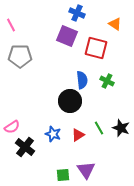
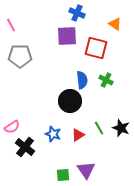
purple square: rotated 25 degrees counterclockwise
green cross: moved 1 px left, 1 px up
